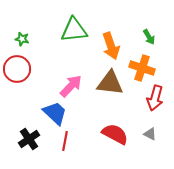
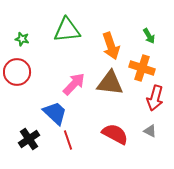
green triangle: moved 7 px left
green arrow: moved 1 px up
red circle: moved 3 px down
pink arrow: moved 3 px right, 2 px up
gray triangle: moved 3 px up
red line: moved 3 px right, 1 px up; rotated 30 degrees counterclockwise
